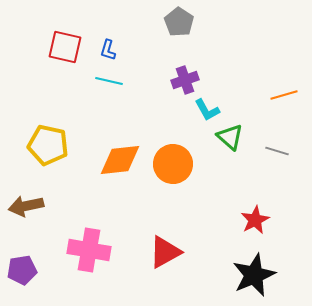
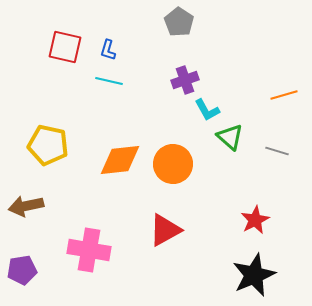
red triangle: moved 22 px up
